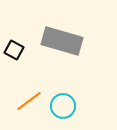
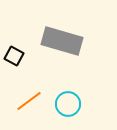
black square: moved 6 px down
cyan circle: moved 5 px right, 2 px up
